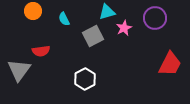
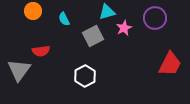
white hexagon: moved 3 px up
